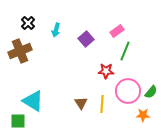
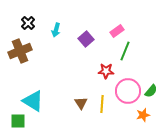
green semicircle: moved 1 px up
orange star: rotated 16 degrees counterclockwise
